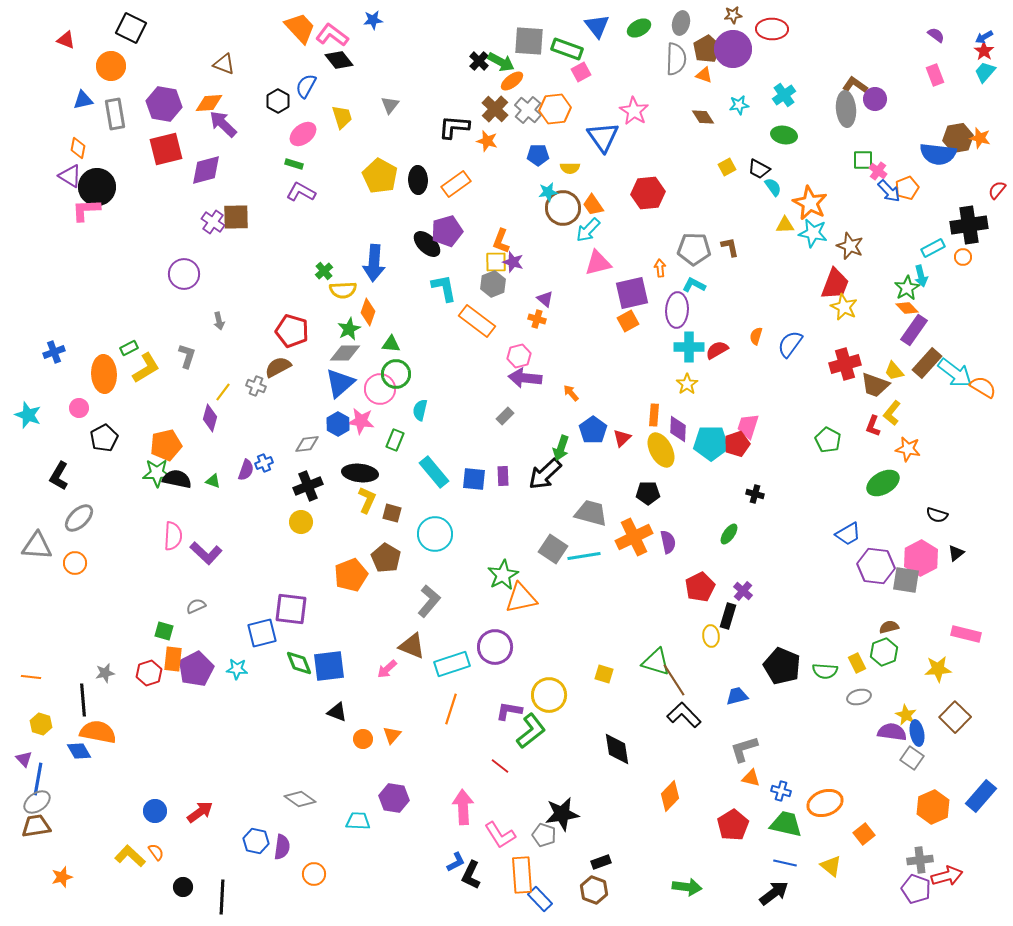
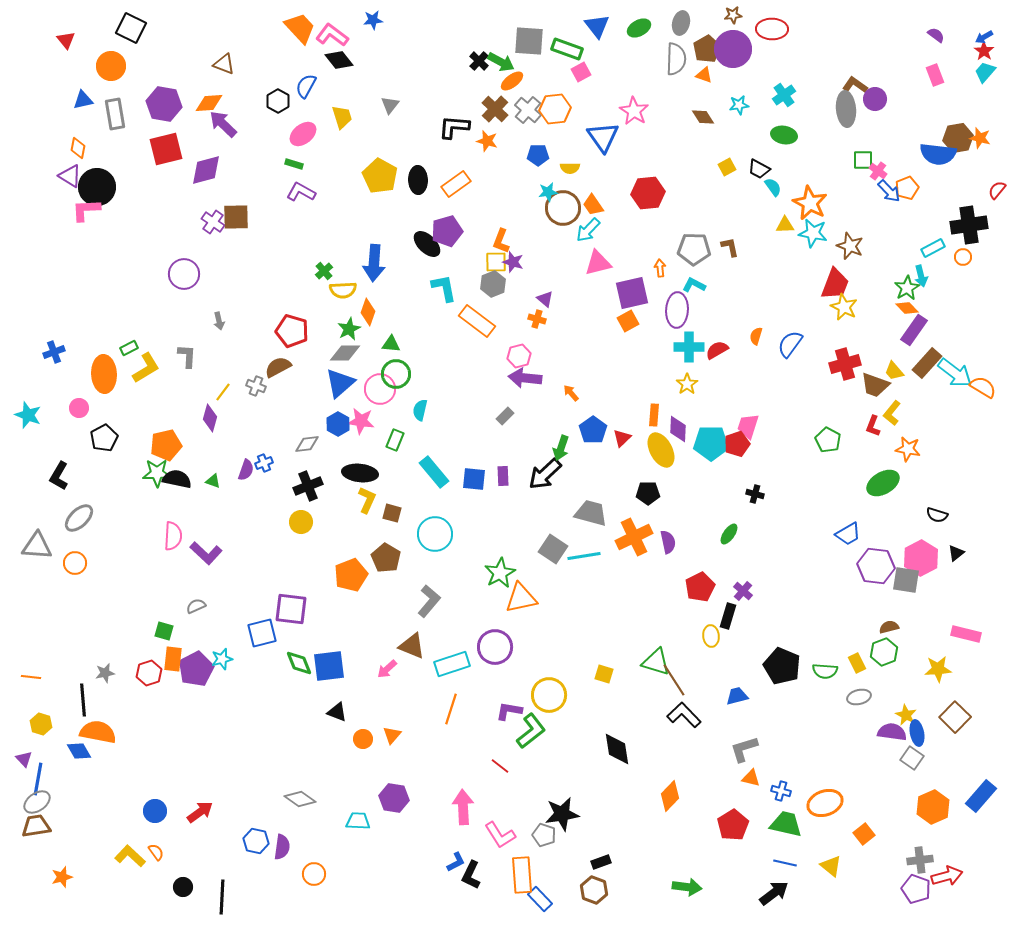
red triangle at (66, 40): rotated 30 degrees clockwise
gray L-shape at (187, 356): rotated 15 degrees counterclockwise
green star at (503, 575): moved 3 px left, 2 px up
cyan star at (237, 669): moved 15 px left, 10 px up; rotated 20 degrees counterclockwise
